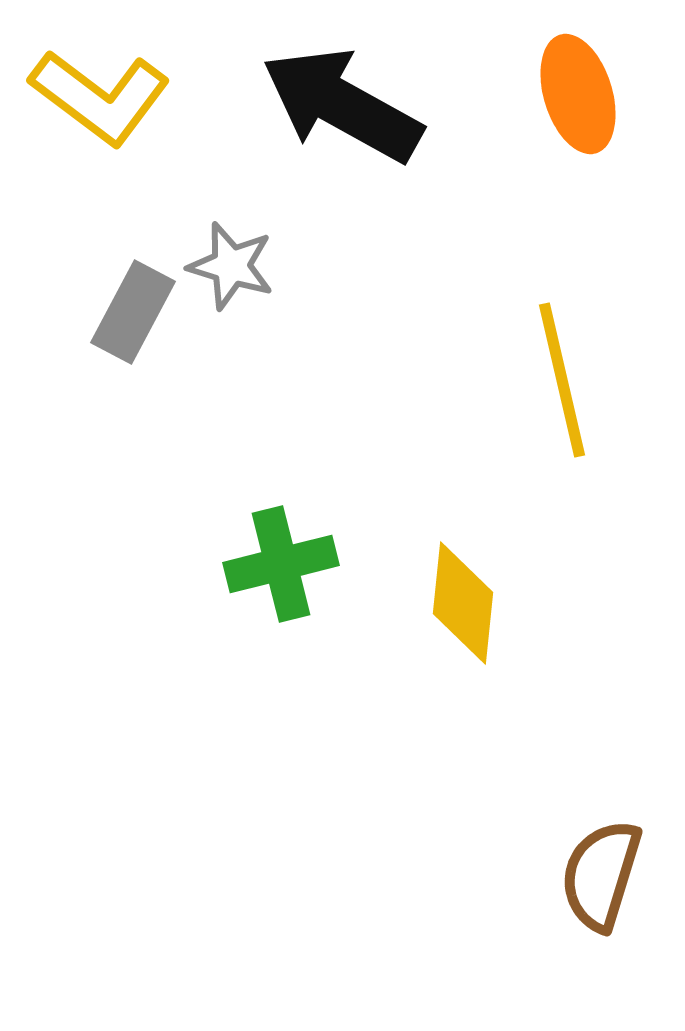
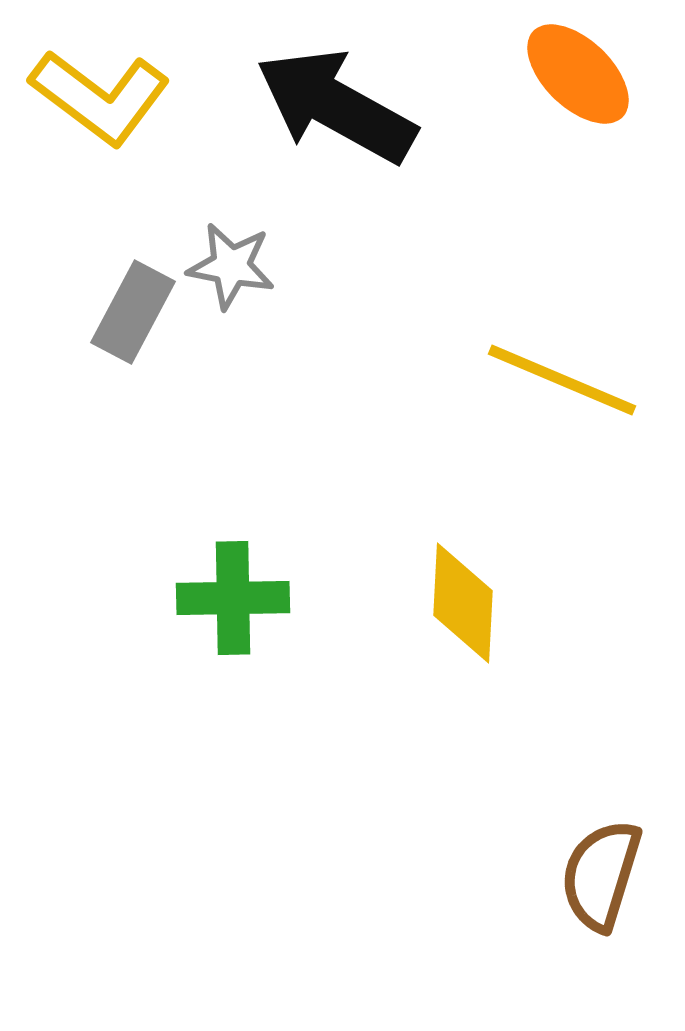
orange ellipse: moved 20 px up; rotated 29 degrees counterclockwise
black arrow: moved 6 px left, 1 px down
gray star: rotated 6 degrees counterclockwise
yellow line: rotated 54 degrees counterclockwise
green cross: moved 48 px left, 34 px down; rotated 13 degrees clockwise
yellow diamond: rotated 3 degrees counterclockwise
